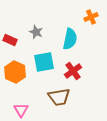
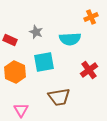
cyan semicircle: rotated 75 degrees clockwise
red cross: moved 16 px right, 1 px up
